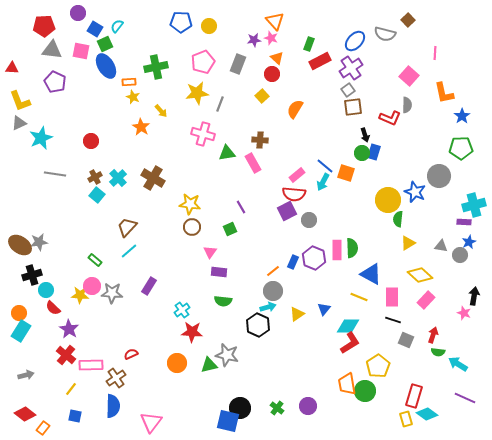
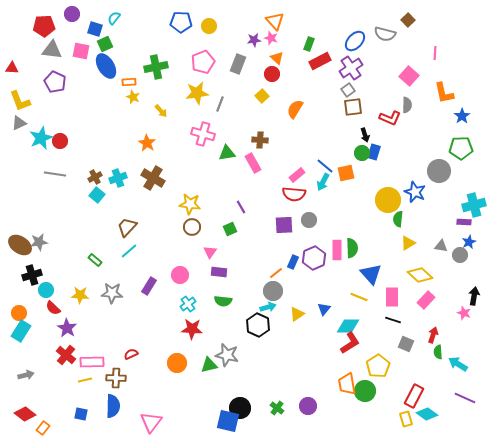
purple circle at (78, 13): moved 6 px left, 1 px down
cyan semicircle at (117, 26): moved 3 px left, 8 px up
blue square at (95, 29): rotated 14 degrees counterclockwise
orange star at (141, 127): moved 6 px right, 16 px down
red circle at (91, 141): moved 31 px left
orange square at (346, 173): rotated 30 degrees counterclockwise
gray circle at (439, 176): moved 5 px up
cyan cross at (118, 178): rotated 24 degrees clockwise
purple square at (287, 211): moved 3 px left, 14 px down; rotated 24 degrees clockwise
purple hexagon at (314, 258): rotated 15 degrees clockwise
orange line at (273, 271): moved 3 px right, 2 px down
blue triangle at (371, 274): rotated 20 degrees clockwise
pink circle at (92, 286): moved 88 px right, 11 px up
cyan cross at (182, 310): moved 6 px right, 6 px up
purple star at (69, 329): moved 2 px left, 1 px up
red star at (192, 332): moved 3 px up
gray square at (406, 340): moved 4 px down
green semicircle at (438, 352): rotated 80 degrees clockwise
pink rectangle at (91, 365): moved 1 px right, 3 px up
brown cross at (116, 378): rotated 36 degrees clockwise
yellow line at (71, 389): moved 14 px right, 9 px up; rotated 40 degrees clockwise
red rectangle at (414, 396): rotated 10 degrees clockwise
blue square at (75, 416): moved 6 px right, 2 px up
